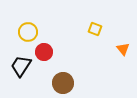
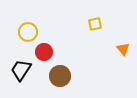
yellow square: moved 5 px up; rotated 32 degrees counterclockwise
black trapezoid: moved 4 px down
brown circle: moved 3 px left, 7 px up
